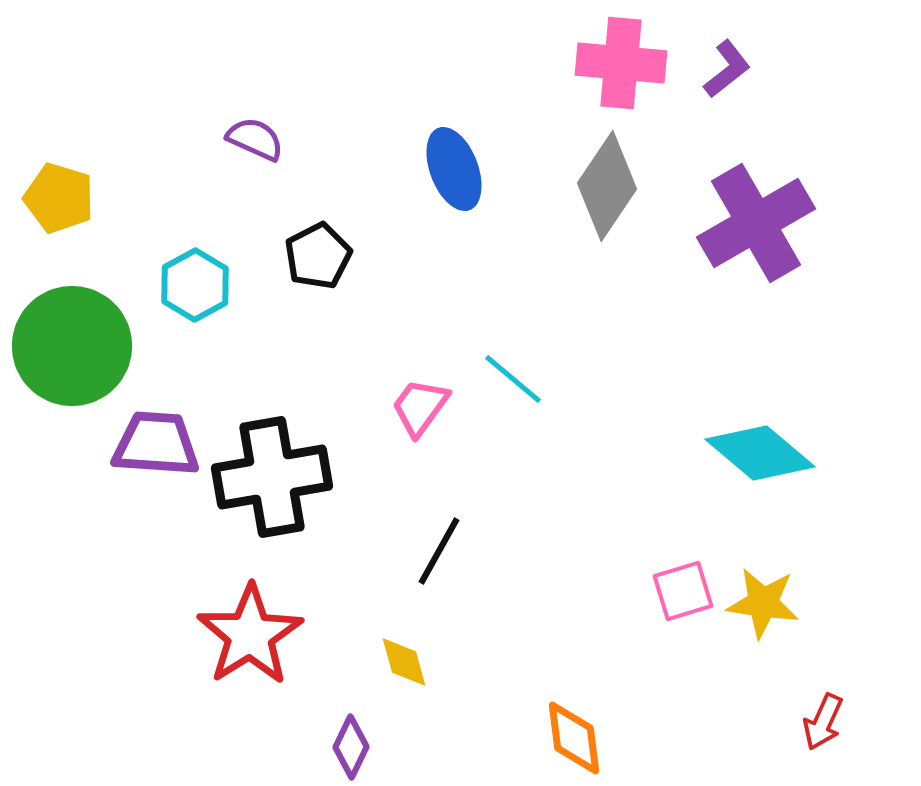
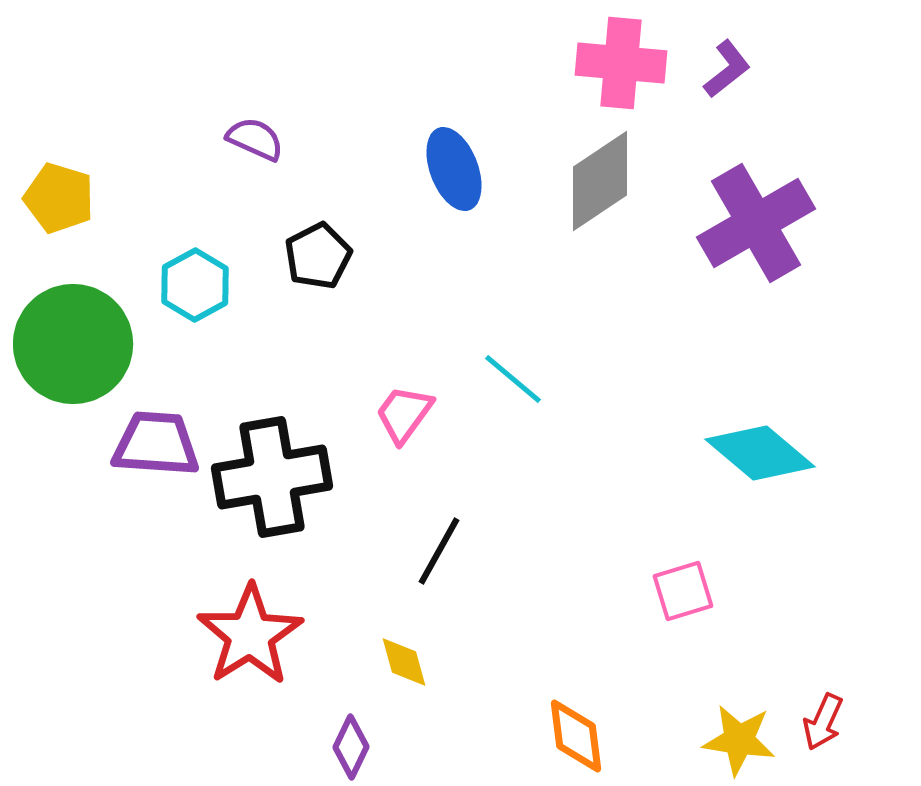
gray diamond: moved 7 px left, 5 px up; rotated 22 degrees clockwise
green circle: moved 1 px right, 2 px up
pink trapezoid: moved 16 px left, 7 px down
yellow star: moved 24 px left, 137 px down
orange diamond: moved 2 px right, 2 px up
